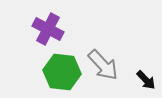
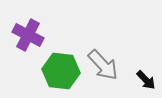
purple cross: moved 20 px left, 6 px down
green hexagon: moved 1 px left, 1 px up
